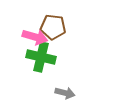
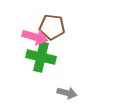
brown pentagon: moved 1 px left
gray arrow: moved 2 px right
